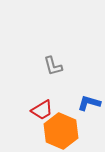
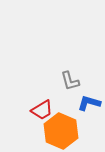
gray L-shape: moved 17 px right, 15 px down
